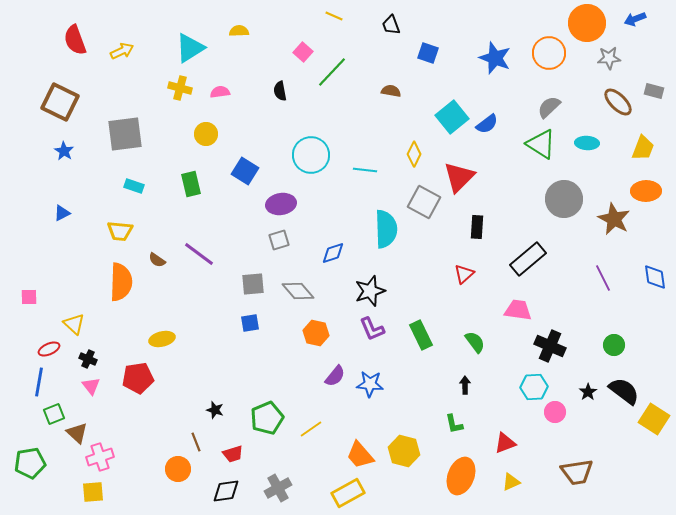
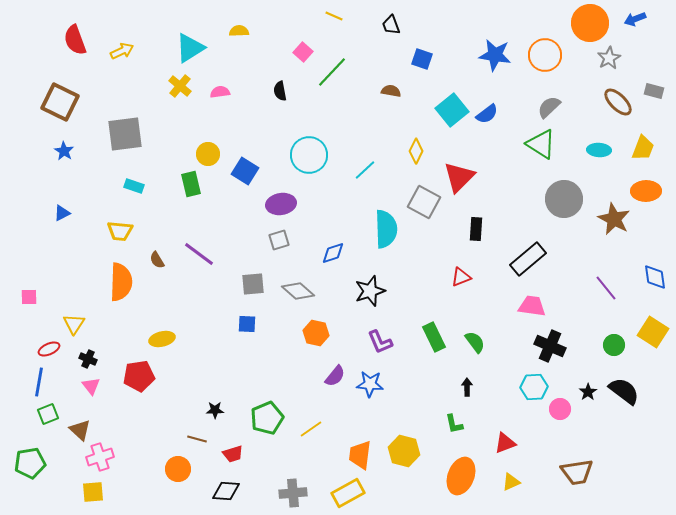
orange circle at (587, 23): moved 3 px right
blue square at (428, 53): moved 6 px left, 6 px down
orange circle at (549, 53): moved 4 px left, 2 px down
blue star at (495, 58): moved 3 px up; rotated 12 degrees counterclockwise
gray star at (609, 58): rotated 25 degrees counterclockwise
yellow cross at (180, 88): moved 2 px up; rotated 25 degrees clockwise
cyan square at (452, 117): moved 7 px up
blue semicircle at (487, 124): moved 10 px up
yellow circle at (206, 134): moved 2 px right, 20 px down
cyan ellipse at (587, 143): moved 12 px right, 7 px down
yellow diamond at (414, 154): moved 2 px right, 3 px up
cyan circle at (311, 155): moved 2 px left
cyan line at (365, 170): rotated 50 degrees counterclockwise
black rectangle at (477, 227): moved 1 px left, 2 px down
brown semicircle at (157, 260): rotated 24 degrees clockwise
red triangle at (464, 274): moved 3 px left, 3 px down; rotated 20 degrees clockwise
purple line at (603, 278): moved 3 px right, 10 px down; rotated 12 degrees counterclockwise
gray diamond at (298, 291): rotated 8 degrees counterclockwise
pink trapezoid at (518, 310): moved 14 px right, 4 px up
blue square at (250, 323): moved 3 px left, 1 px down; rotated 12 degrees clockwise
yellow triangle at (74, 324): rotated 20 degrees clockwise
purple L-shape at (372, 329): moved 8 px right, 13 px down
green rectangle at (421, 335): moved 13 px right, 2 px down
red pentagon at (138, 378): moved 1 px right, 2 px up
black arrow at (465, 385): moved 2 px right, 2 px down
black star at (215, 410): rotated 18 degrees counterclockwise
pink circle at (555, 412): moved 5 px right, 3 px up
green square at (54, 414): moved 6 px left
yellow square at (654, 419): moved 1 px left, 87 px up
brown triangle at (77, 433): moved 3 px right, 3 px up
brown line at (196, 442): moved 1 px right, 3 px up; rotated 54 degrees counterclockwise
orange trapezoid at (360, 455): rotated 48 degrees clockwise
gray cross at (278, 488): moved 15 px right, 5 px down; rotated 24 degrees clockwise
black diamond at (226, 491): rotated 12 degrees clockwise
